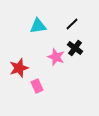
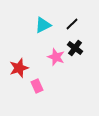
cyan triangle: moved 5 px right, 1 px up; rotated 18 degrees counterclockwise
